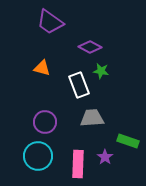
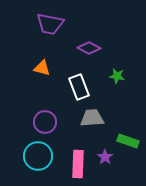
purple trapezoid: moved 2 px down; rotated 24 degrees counterclockwise
purple diamond: moved 1 px left, 1 px down
green star: moved 16 px right, 5 px down
white rectangle: moved 2 px down
